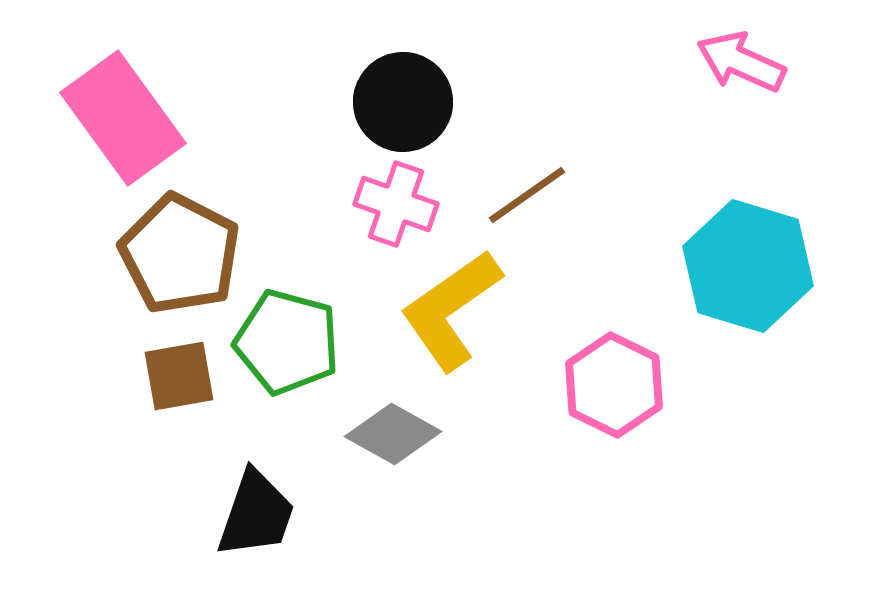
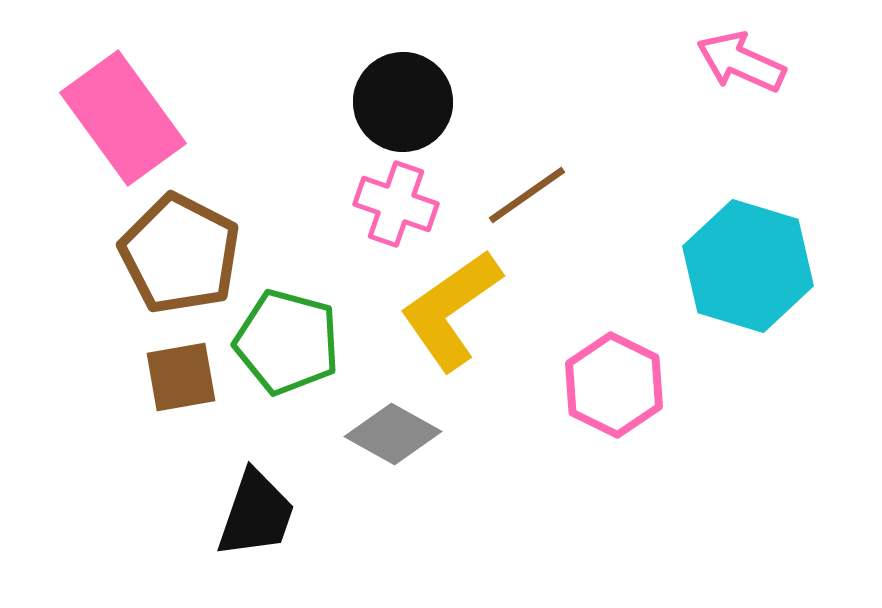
brown square: moved 2 px right, 1 px down
